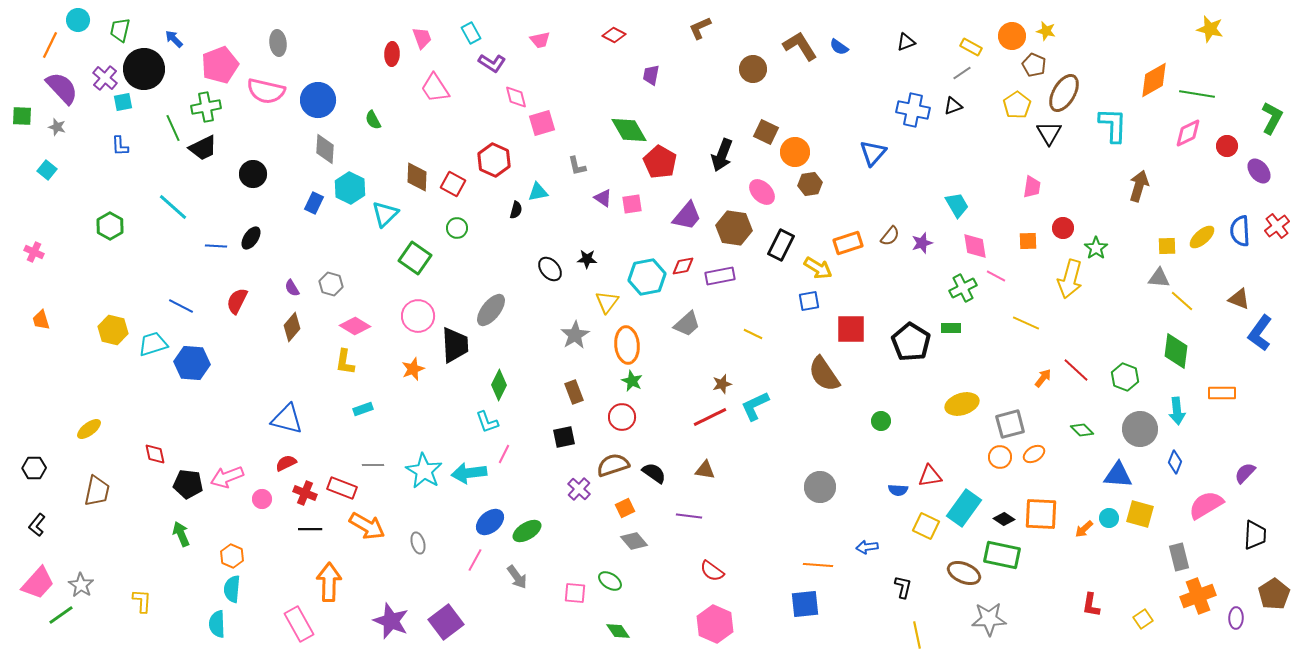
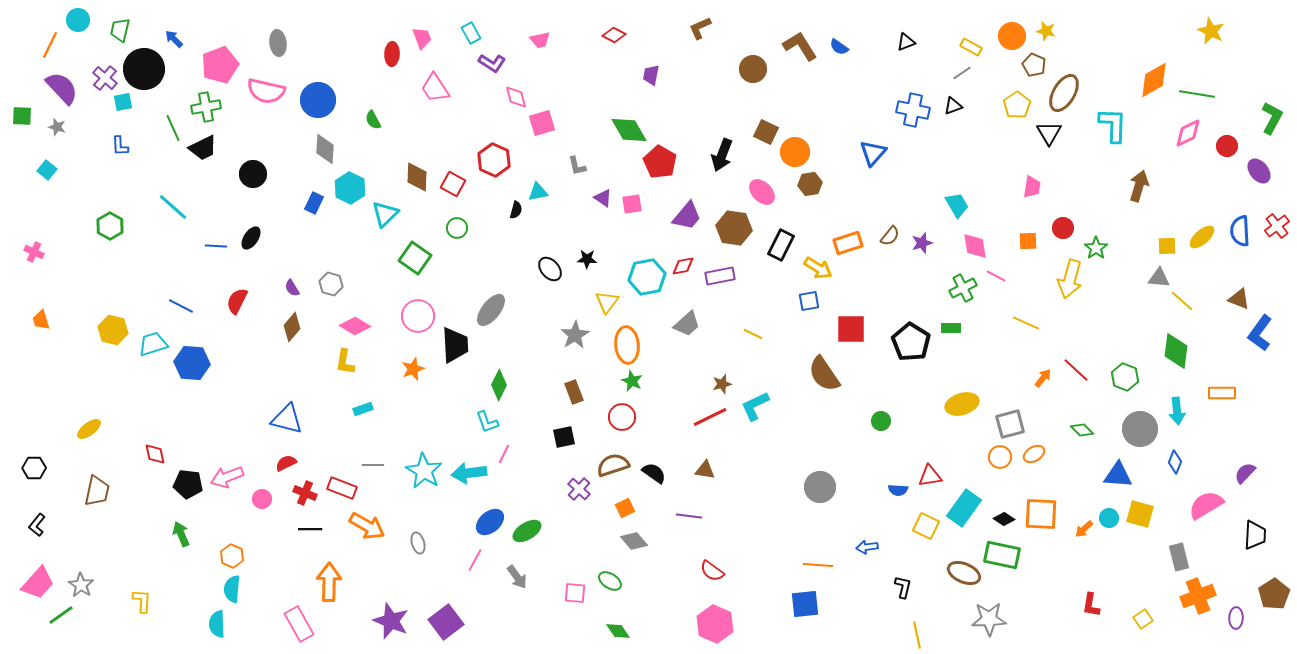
yellow star at (1210, 29): moved 1 px right, 2 px down; rotated 12 degrees clockwise
